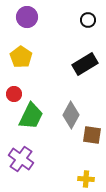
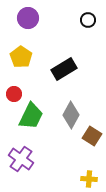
purple circle: moved 1 px right, 1 px down
black rectangle: moved 21 px left, 5 px down
brown square: moved 1 px down; rotated 24 degrees clockwise
yellow cross: moved 3 px right
